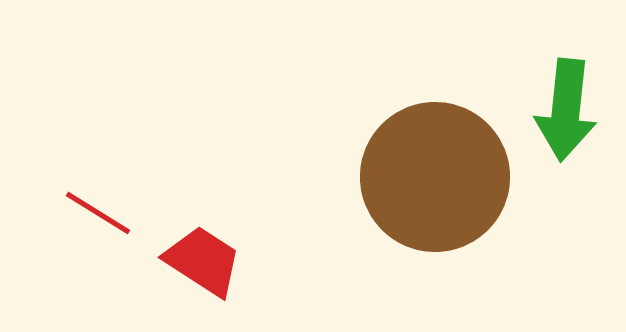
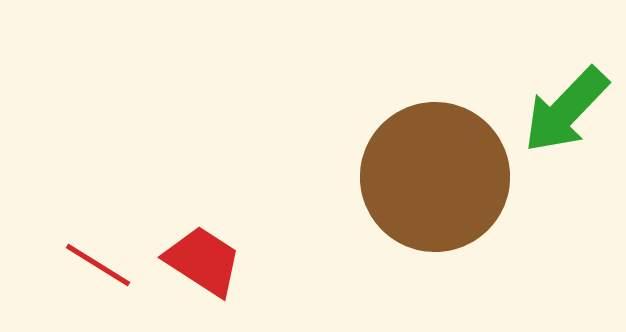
green arrow: rotated 38 degrees clockwise
red line: moved 52 px down
